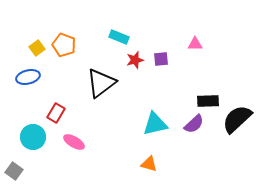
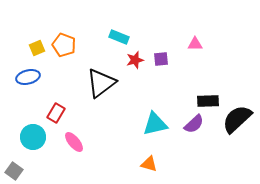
yellow square: rotated 14 degrees clockwise
pink ellipse: rotated 20 degrees clockwise
